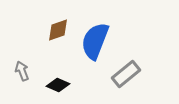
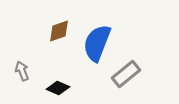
brown diamond: moved 1 px right, 1 px down
blue semicircle: moved 2 px right, 2 px down
black diamond: moved 3 px down
